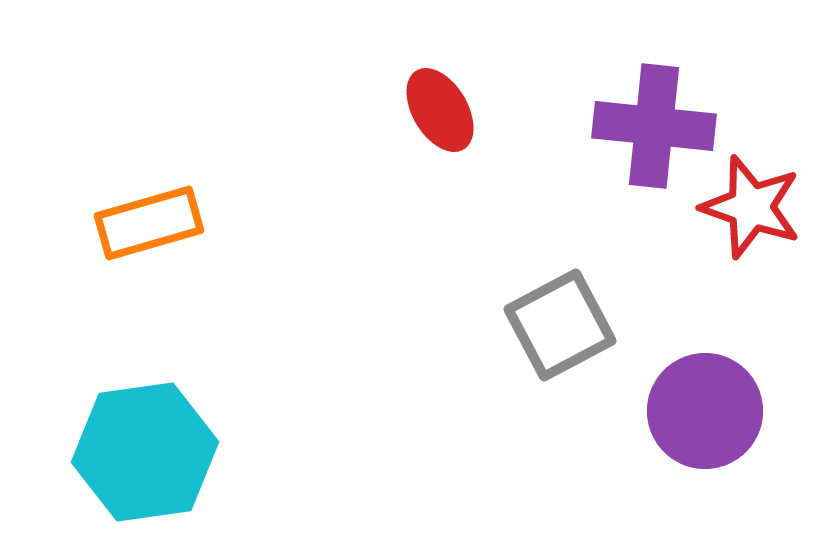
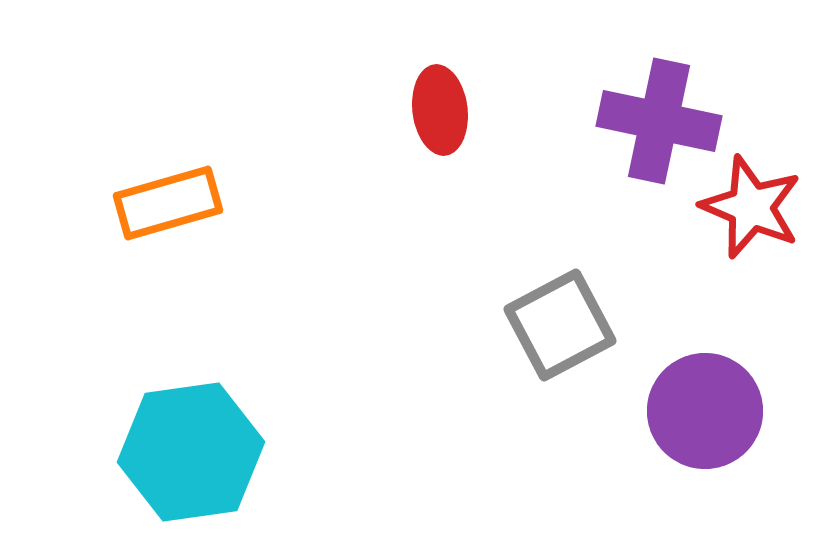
red ellipse: rotated 24 degrees clockwise
purple cross: moved 5 px right, 5 px up; rotated 6 degrees clockwise
red star: rotated 4 degrees clockwise
orange rectangle: moved 19 px right, 20 px up
cyan hexagon: moved 46 px right
